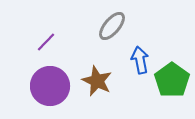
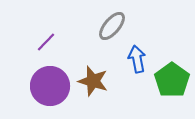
blue arrow: moved 3 px left, 1 px up
brown star: moved 4 px left; rotated 8 degrees counterclockwise
